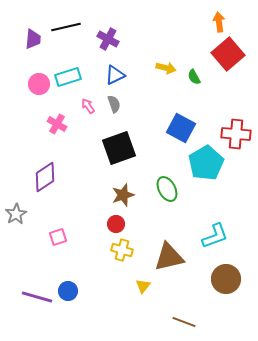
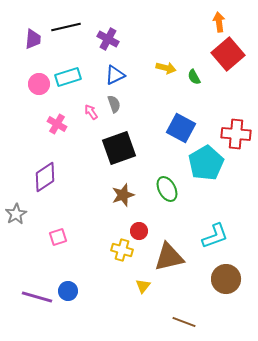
pink arrow: moved 3 px right, 6 px down
red circle: moved 23 px right, 7 px down
